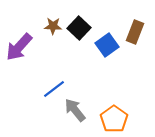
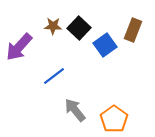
brown rectangle: moved 2 px left, 2 px up
blue square: moved 2 px left
blue line: moved 13 px up
